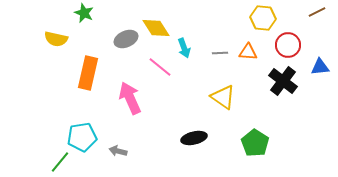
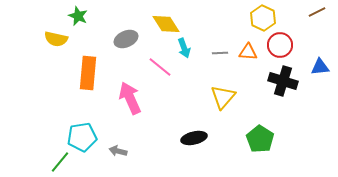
green star: moved 6 px left, 3 px down
yellow hexagon: rotated 20 degrees clockwise
yellow diamond: moved 10 px right, 4 px up
red circle: moved 8 px left
orange rectangle: rotated 8 degrees counterclockwise
black cross: rotated 20 degrees counterclockwise
yellow triangle: rotated 36 degrees clockwise
green pentagon: moved 5 px right, 4 px up
